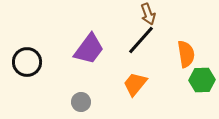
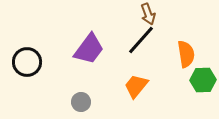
green hexagon: moved 1 px right
orange trapezoid: moved 1 px right, 2 px down
